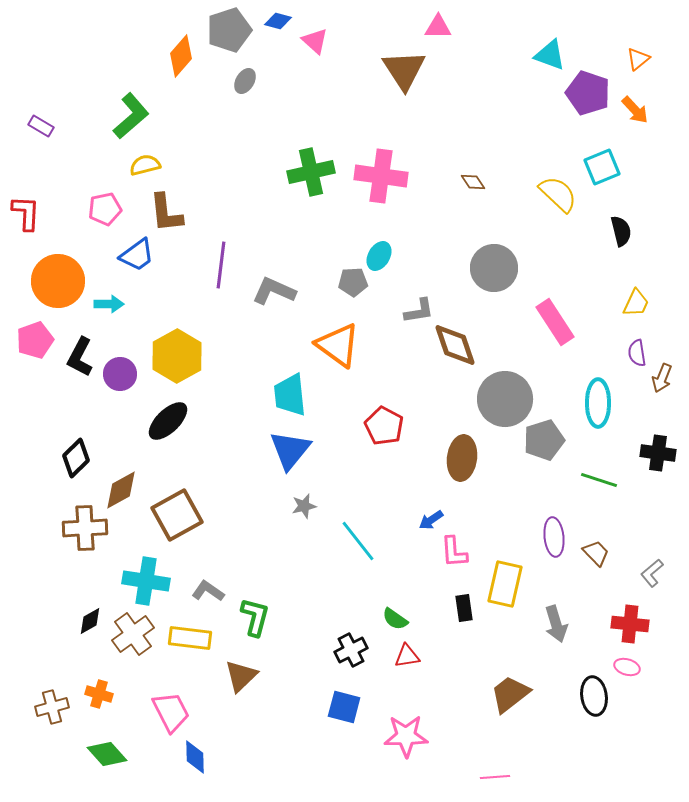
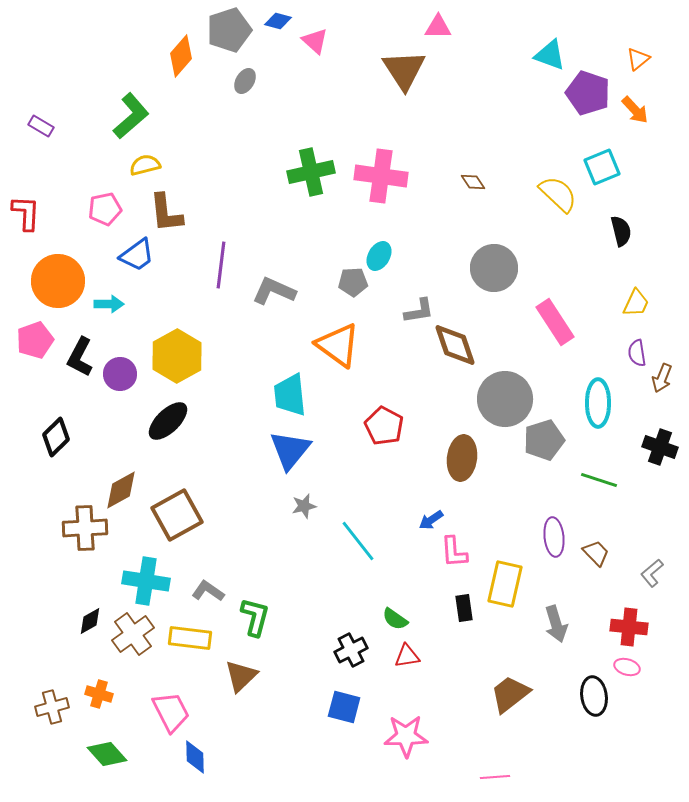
black cross at (658, 453): moved 2 px right, 6 px up; rotated 12 degrees clockwise
black diamond at (76, 458): moved 20 px left, 21 px up
red cross at (630, 624): moved 1 px left, 3 px down
